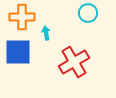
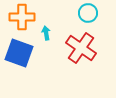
blue square: moved 1 px right, 1 px down; rotated 20 degrees clockwise
red cross: moved 7 px right, 14 px up; rotated 24 degrees counterclockwise
